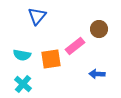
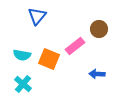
orange square: moved 2 px left; rotated 30 degrees clockwise
